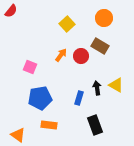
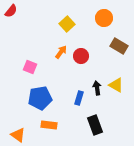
brown rectangle: moved 19 px right
orange arrow: moved 3 px up
